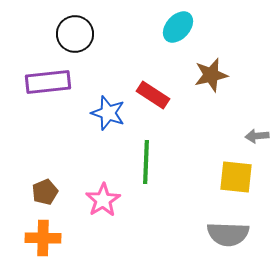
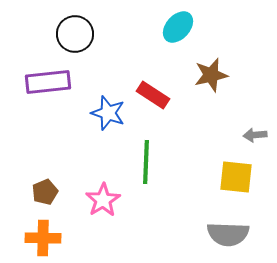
gray arrow: moved 2 px left, 1 px up
